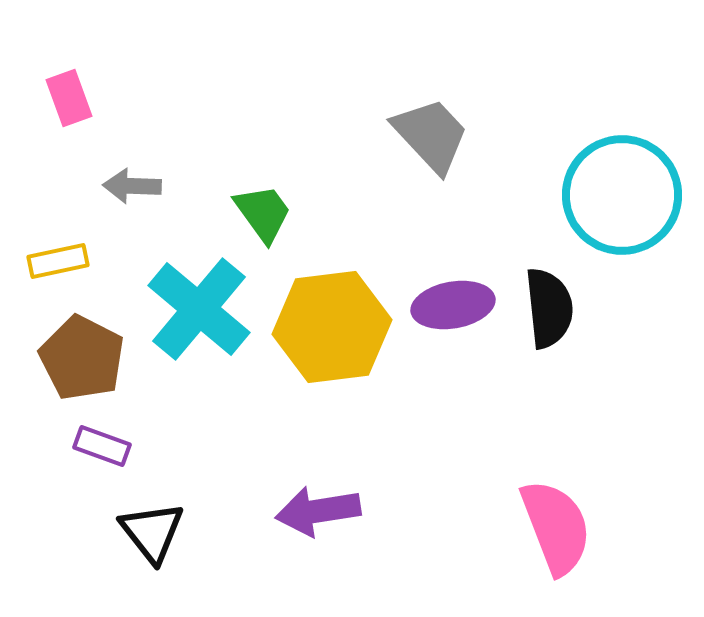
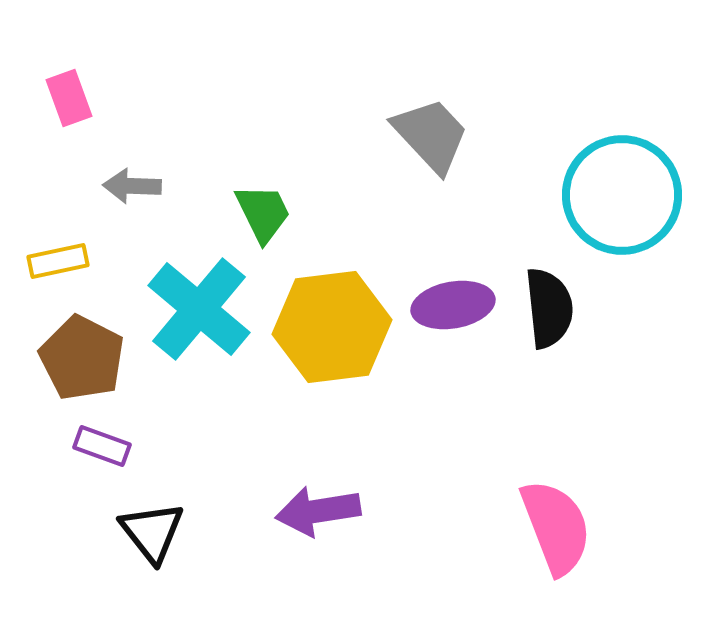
green trapezoid: rotated 10 degrees clockwise
